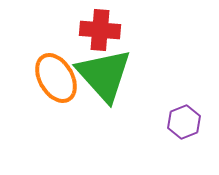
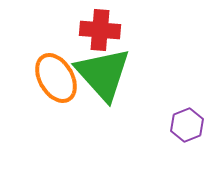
green triangle: moved 1 px left, 1 px up
purple hexagon: moved 3 px right, 3 px down
